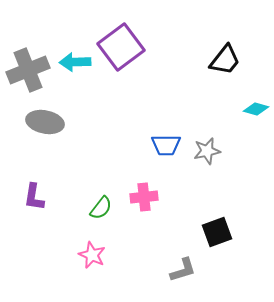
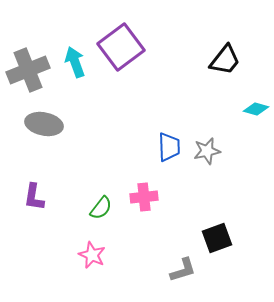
cyan arrow: rotated 72 degrees clockwise
gray ellipse: moved 1 px left, 2 px down
blue trapezoid: moved 3 px right, 2 px down; rotated 92 degrees counterclockwise
black square: moved 6 px down
